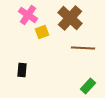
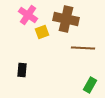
brown cross: moved 4 px left, 1 px down; rotated 30 degrees counterclockwise
green rectangle: moved 2 px right, 1 px up; rotated 14 degrees counterclockwise
